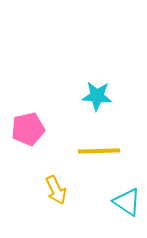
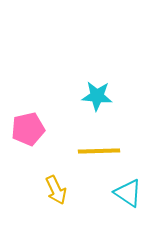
cyan triangle: moved 1 px right, 9 px up
